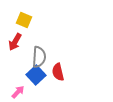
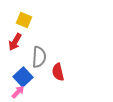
blue square: moved 13 px left, 2 px down
